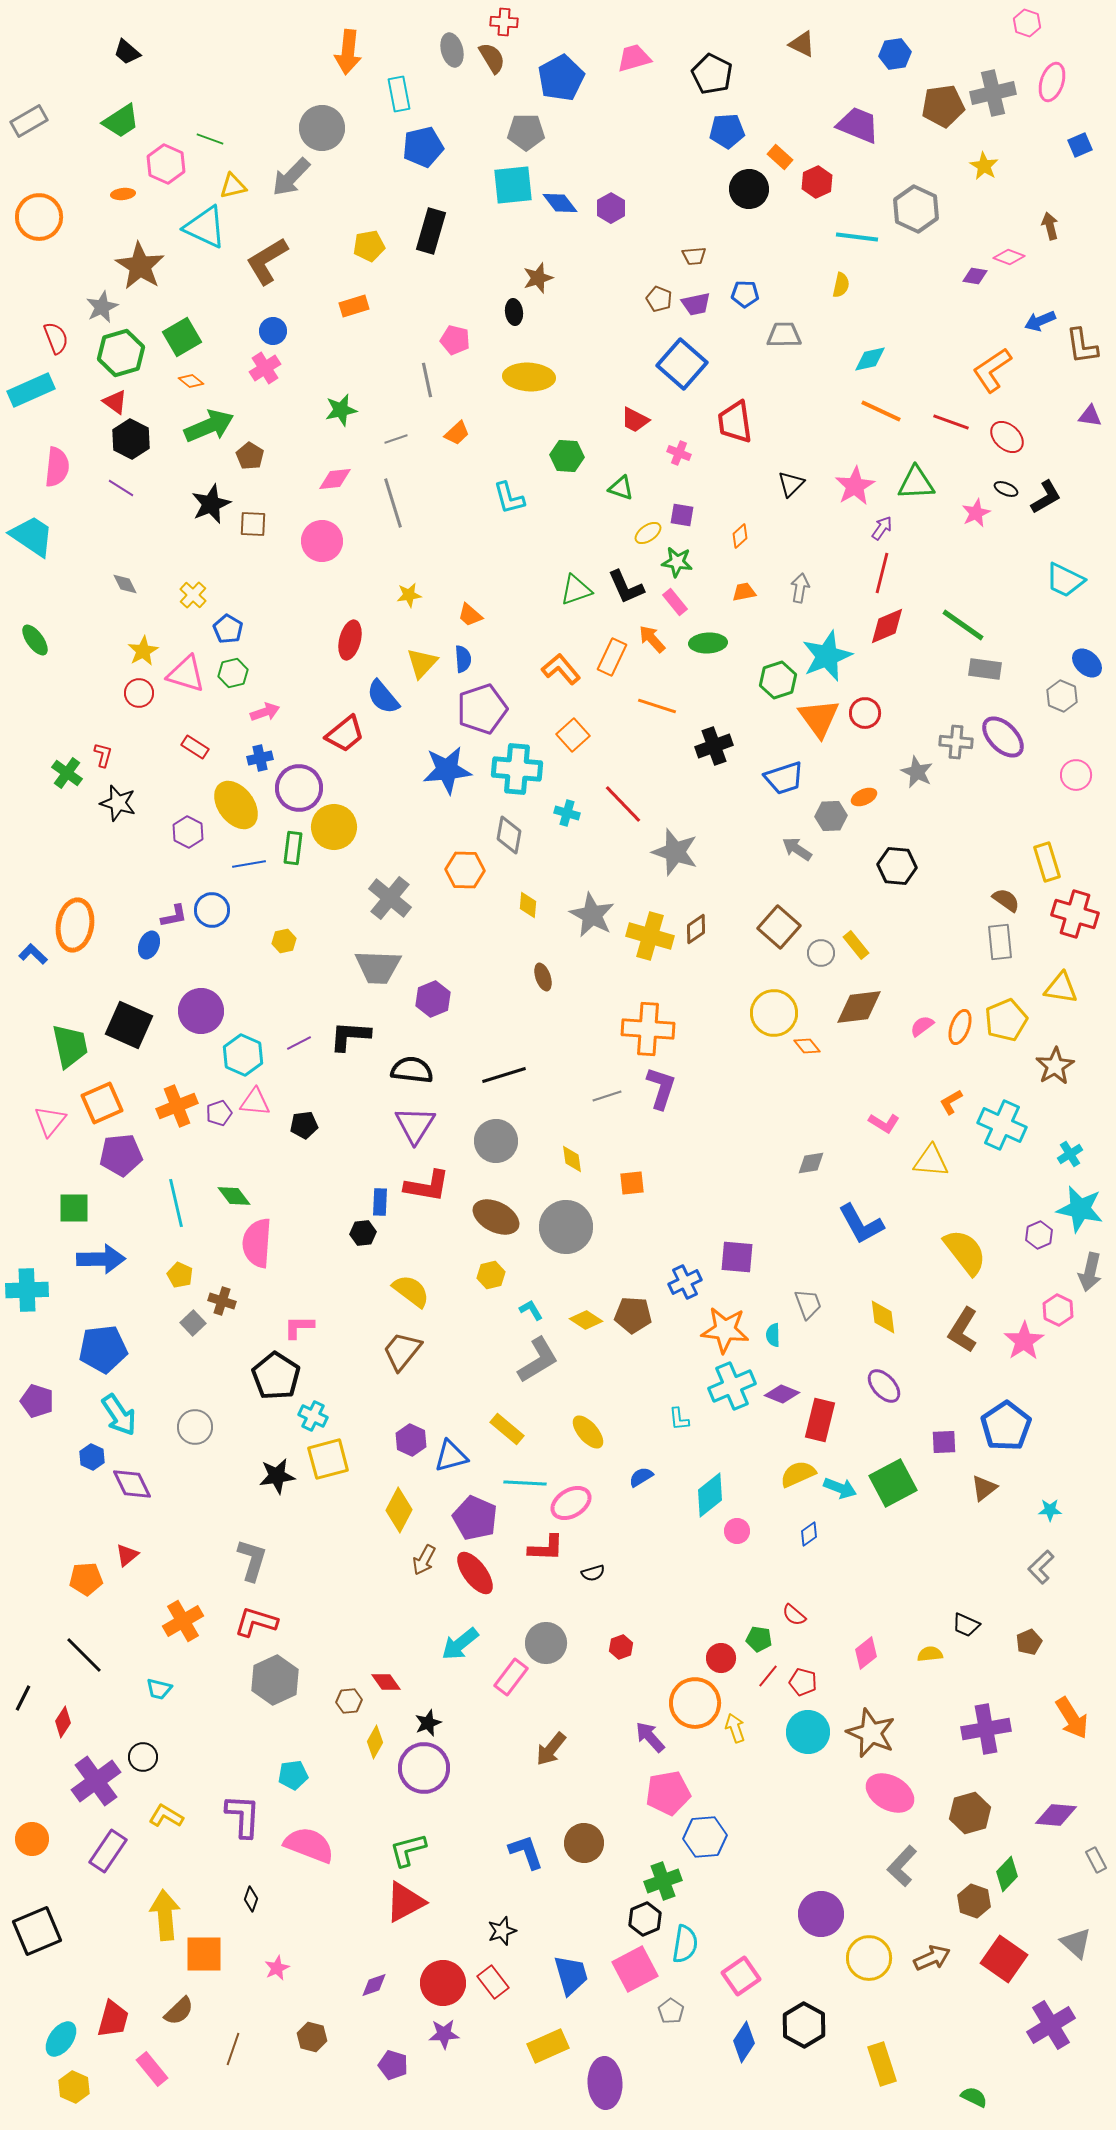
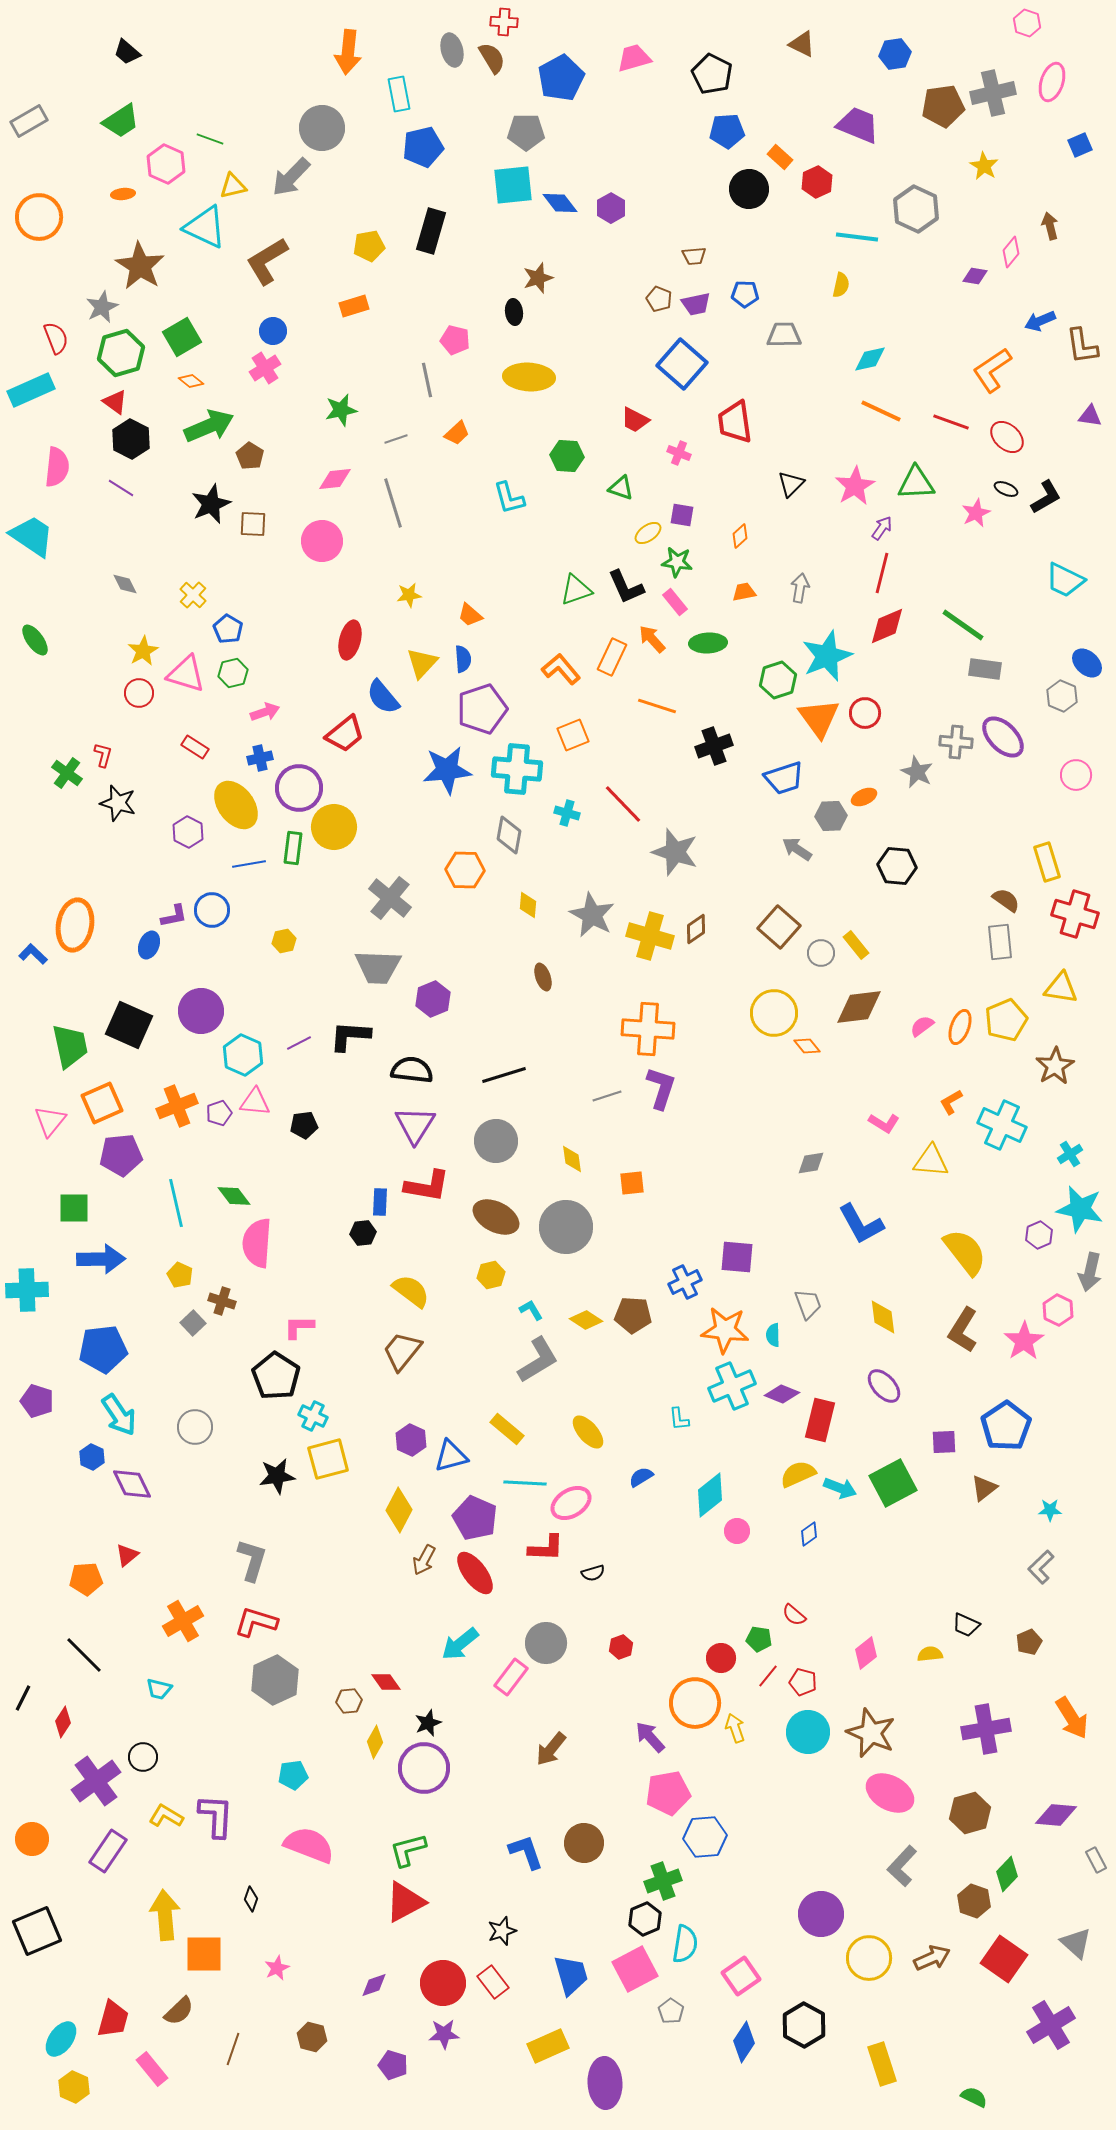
pink diamond at (1009, 257): moved 2 px right, 5 px up; rotated 72 degrees counterclockwise
orange square at (573, 735): rotated 20 degrees clockwise
purple L-shape at (243, 1816): moved 27 px left
